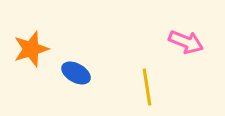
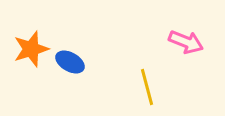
blue ellipse: moved 6 px left, 11 px up
yellow line: rotated 6 degrees counterclockwise
